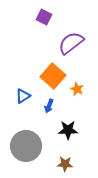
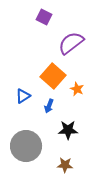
brown star: moved 1 px down
